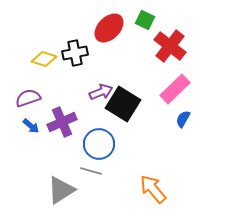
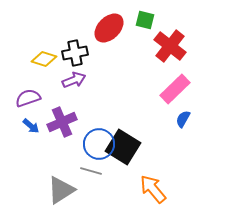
green square: rotated 12 degrees counterclockwise
purple arrow: moved 27 px left, 12 px up
black square: moved 43 px down
